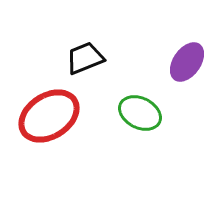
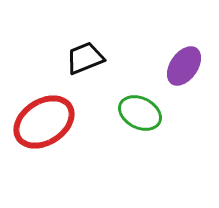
purple ellipse: moved 3 px left, 4 px down
red ellipse: moved 5 px left, 6 px down
